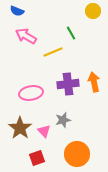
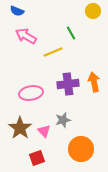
orange circle: moved 4 px right, 5 px up
